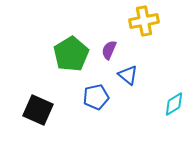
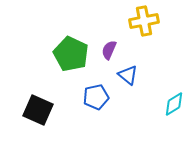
green pentagon: rotated 16 degrees counterclockwise
